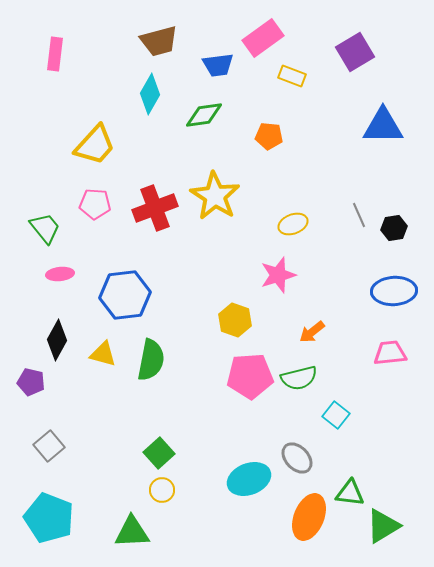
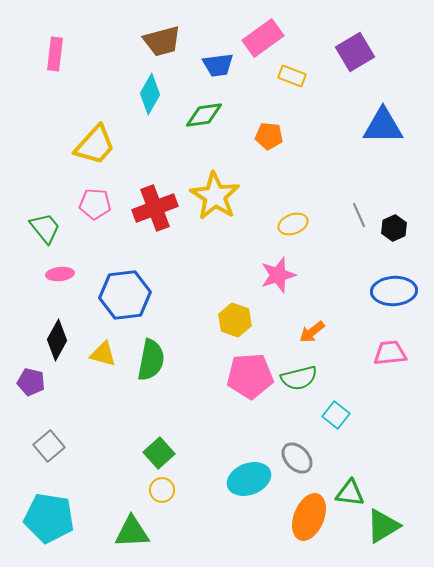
brown trapezoid at (159, 41): moved 3 px right
black hexagon at (394, 228): rotated 15 degrees counterclockwise
cyan pentagon at (49, 518): rotated 12 degrees counterclockwise
